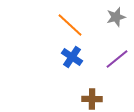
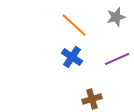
orange line: moved 4 px right
purple line: rotated 15 degrees clockwise
brown cross: rotated 18 degrees counterclockwise
